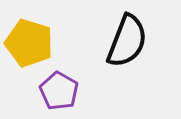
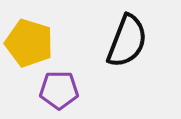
purple pentagon: moved 1 px up; rotated 30 degrees counterclockwise
